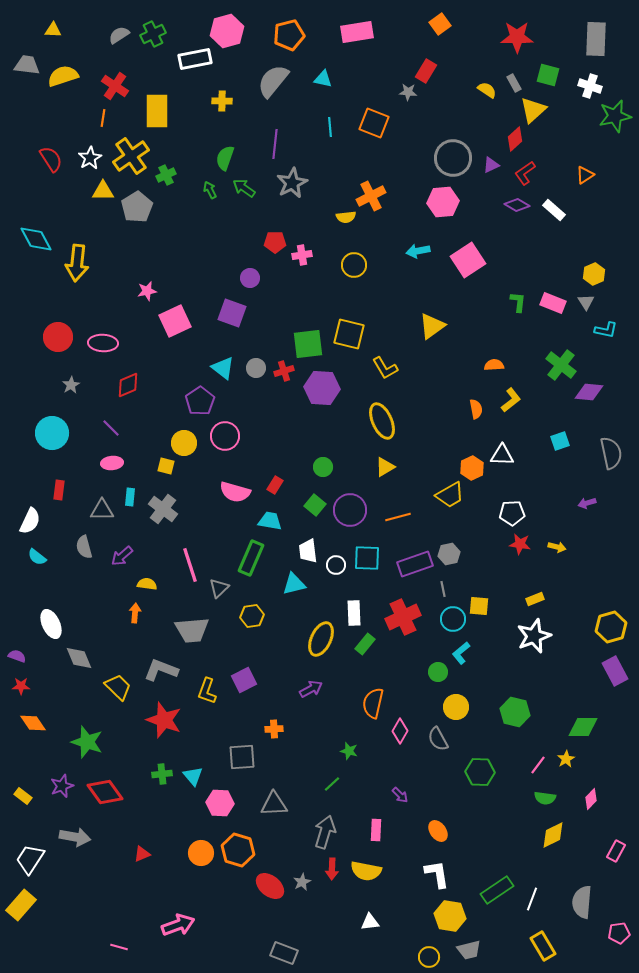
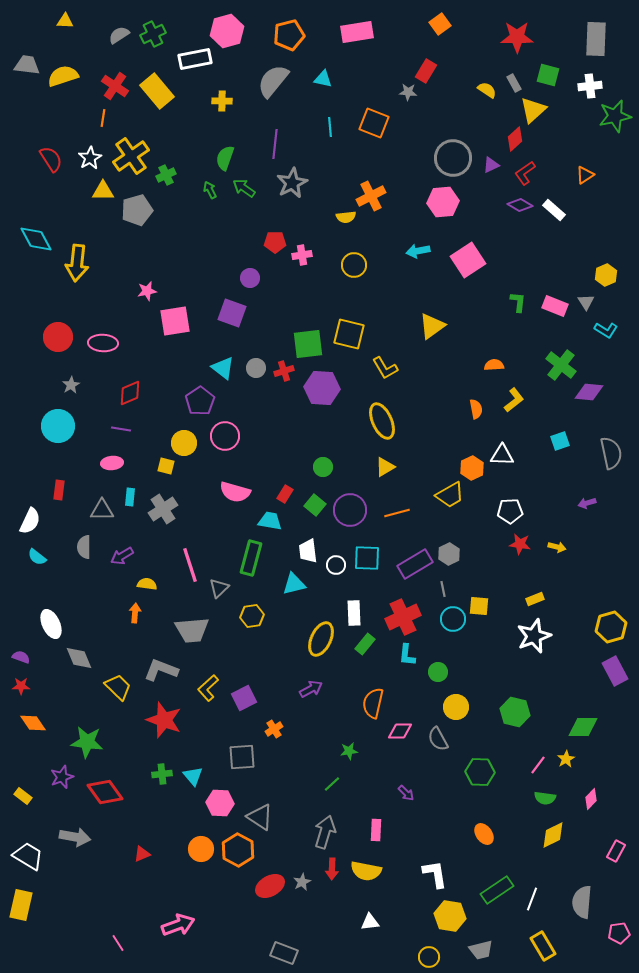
yellow triangle at (53, 30): moved 12 px right, 9 px up
white cross at (590, 86): rotated 25 degrees counterclockwise
yellow rectangle at (157, 111): moved 20 px up; rotated 40 degrees counterclockwise
purple diamond at (517, 205): moved 3 px right
gray pentagon at (137, 207): moved 3 px down; rotated 16 degrees clockwise
yellow hexagon at (594, 274): moved 12 px right, 1 px down
pink rectangle at (553, 303): moved 2 px right, 3 px down
pink square at (175, 321): rotated 16 degrees clockwise
cyan L-shape at (606, 330): rotated 20 degrees clockwise
red diamond at (128, 385): moved 2 px right, 8 px down
yellow L-shape at (511, 400): moved 3 px right
purple line at (111, 428): moved 10 px right, 1 px down; rotated 36 degrees counterclockwise
cyan circle at (52, 433): moved 6 px right, 7 px up
red rectangle at (275, 485): moved 10 px right, 9 px down
gray cross at (163, 509): rotated 20 degrees clockwise
white pentagon at (512, 513): moved 2 px left, 2 px up
orange line at (398, 517): moved 1 px left, 4 px up
gray semicircle at (84, 547): rotated 15 degrees clockwise
gray hexagon at (449, 554): rotated 15 degrees counterclockwise
purple arrow at (122, 556): rotated 10 degrees clockwise
green rectangle at (251, 558): rotated 8 degrees counterclockwise
purple rectangle at (415, 564): rotated 12 degrees counterclockwise
cyan L-shape at (461, 653): moved 54 px left, 2 px down; rotated 45 degrees counterclockwise
purple semicircle at (17, 656): moved 4 px right, 1 px down
purple square at (244, 680): moved 18 px down
yellow L-shape at (207, 691): moved 1 px right, 3 px up; rotated 28 degrees clockwise
orange cross at (274, 729): rotated 30 degrees counterclockwise
pink diamond at (400, 731): rotated 60 degrees clockwise
green star at (87, 742): rotated 12 degrees counterclockwise
green star at (349, 751): rotated 24 degrees counterclockwise
purple star at (62, 786): moved 9 px up
purple arrow at (400, 795): moved 6 px right, 2 px up
gray triangle at (274, 804): moved 14 px left, 13 px down; rotated 36 degrees clockwise
orange ellipse at (438, 831): moved 46 px right, 3 px down
orange hexagon at (238, 850): rotated 12 degrees clockwise
orange circle at (201, 853): moved 4 px up
white trapezoid at (30, 859): moved 2 px left, 3 px up; rotated 88 degrees clockwise
white L-shape at (437, 874): moved 2 px left
red ellipse at (270, 886): rotated 68 degrees counterclockwise
yellow rectangle at (21, 905): rotated 28 degrees counterclockwise
pink line at (119, 947): moved 1 px left, 4 px up; rotated 42 degrees clockwise
gray trapezoid at (469, 950): moved 12 px right
